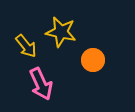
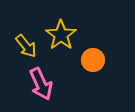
yellow star: moved 3 px down; rotated 24 degrees clockwise
